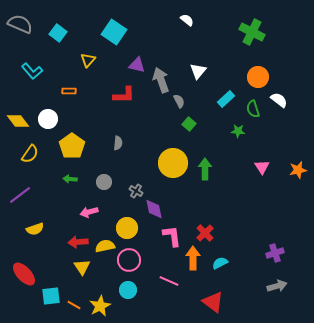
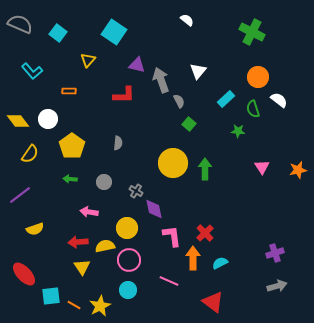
pink arrow at (89, 212): rotated 24 degrees clockwise
